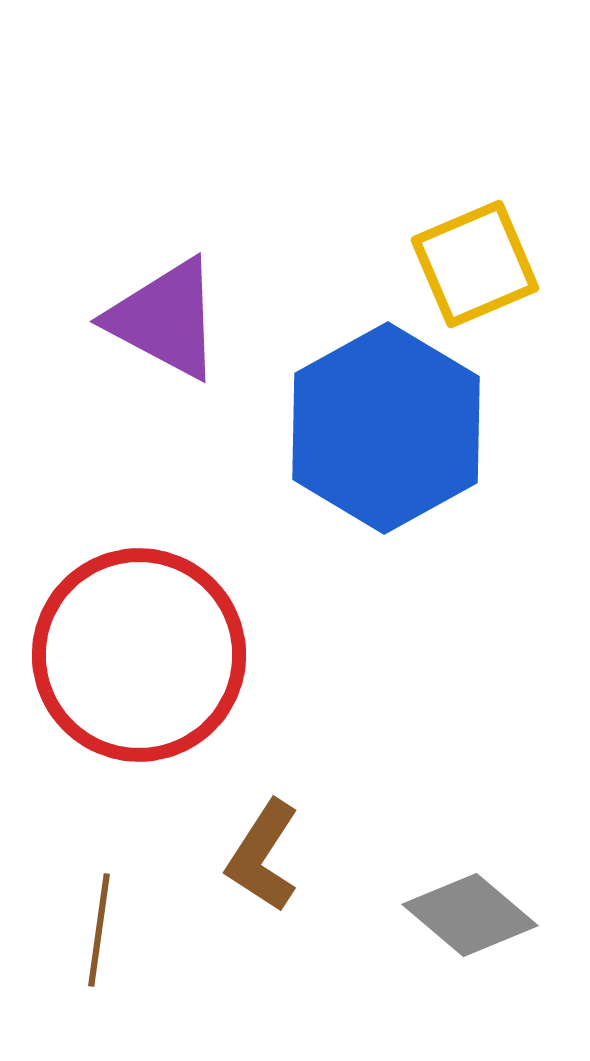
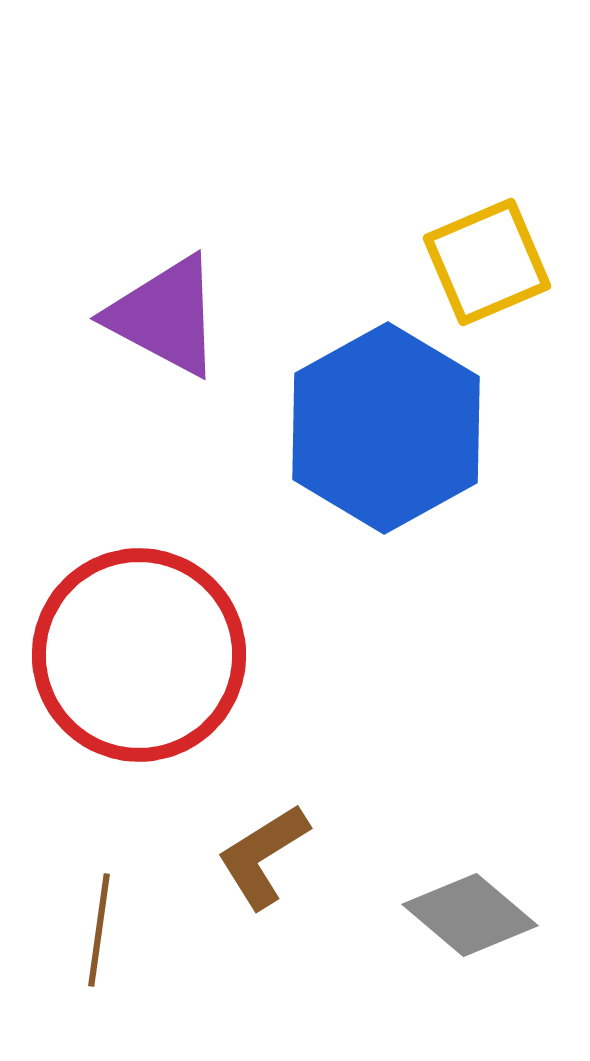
yellow square: moved 12 px right, 2 px up
purple triangle: moved 3 px up
brown L-shape: rotated 25 degrees clockwise
